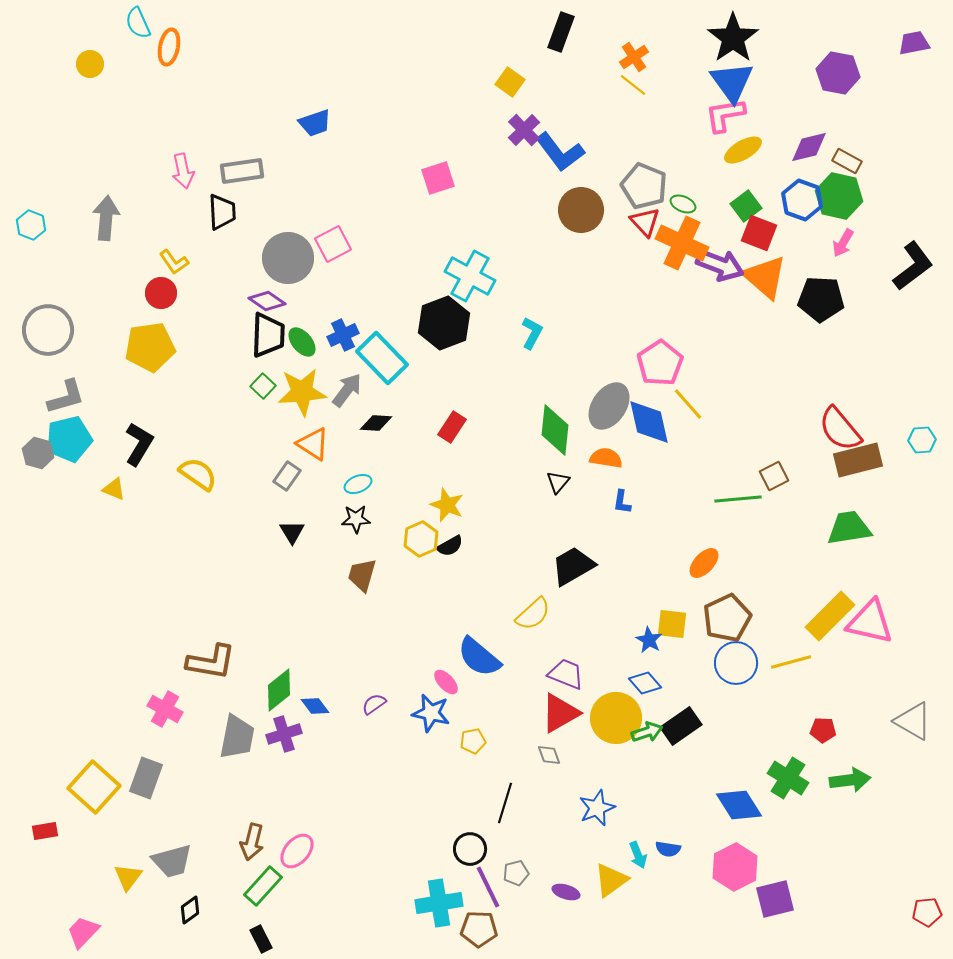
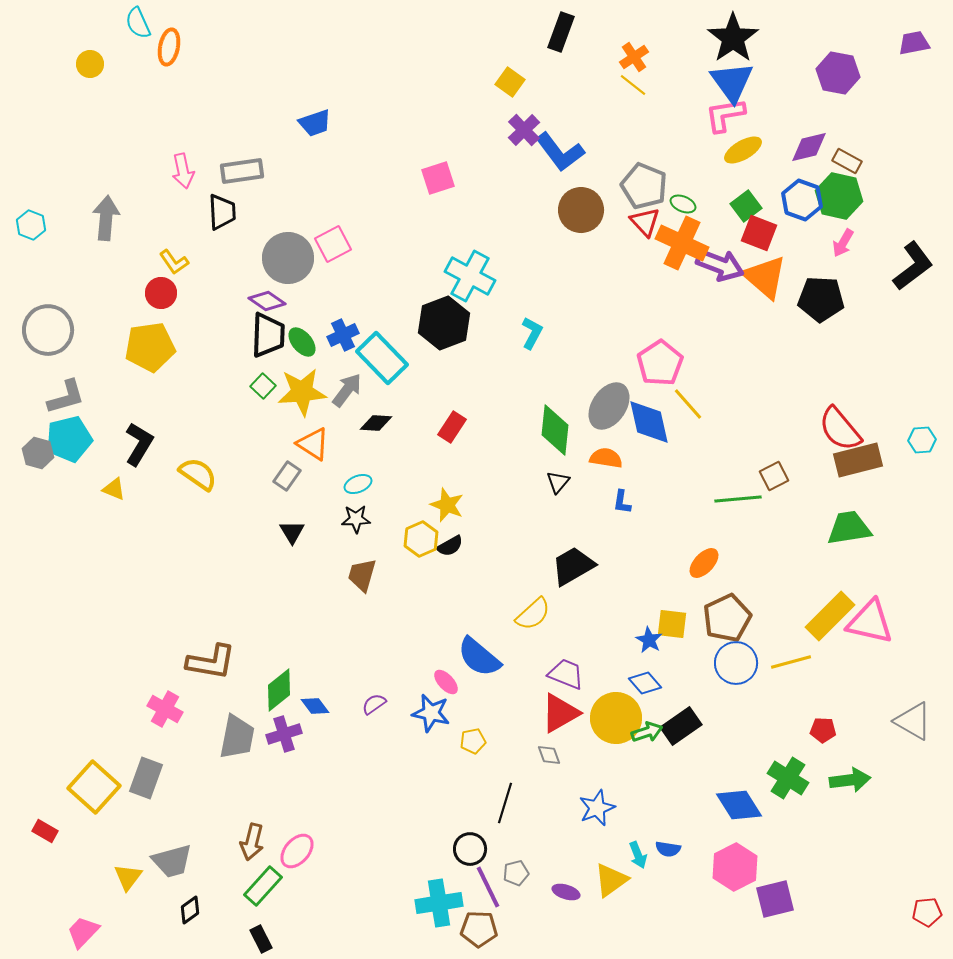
red rectangle at (45, 831): rotated 40 degrees clockwise
